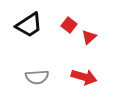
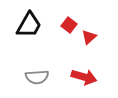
black trapezoid: rotated 28 degrees counterclockwise
